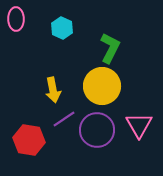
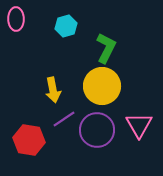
cyan hexagon: moved 4 px right, 2 px up; rotated 20 degrees clockwise
green L-shape: moved 4 px left
